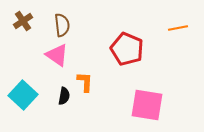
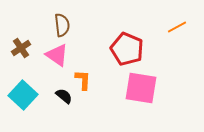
brown cross: moved 2 px left, 27 px down
orange line: moved 1 px left, 1 px up; rotated 18 degrees counterclockwise
orange L-shape: moved 2 px left, 2 px up
black semicircle: rotated 60 degrees counterclockwise
pink square: moved 6 px left, 17 px up
